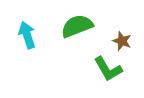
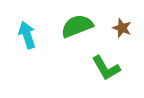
brown star: moved 13 px up
green L-shape: moved 2 px left, 1 px up
